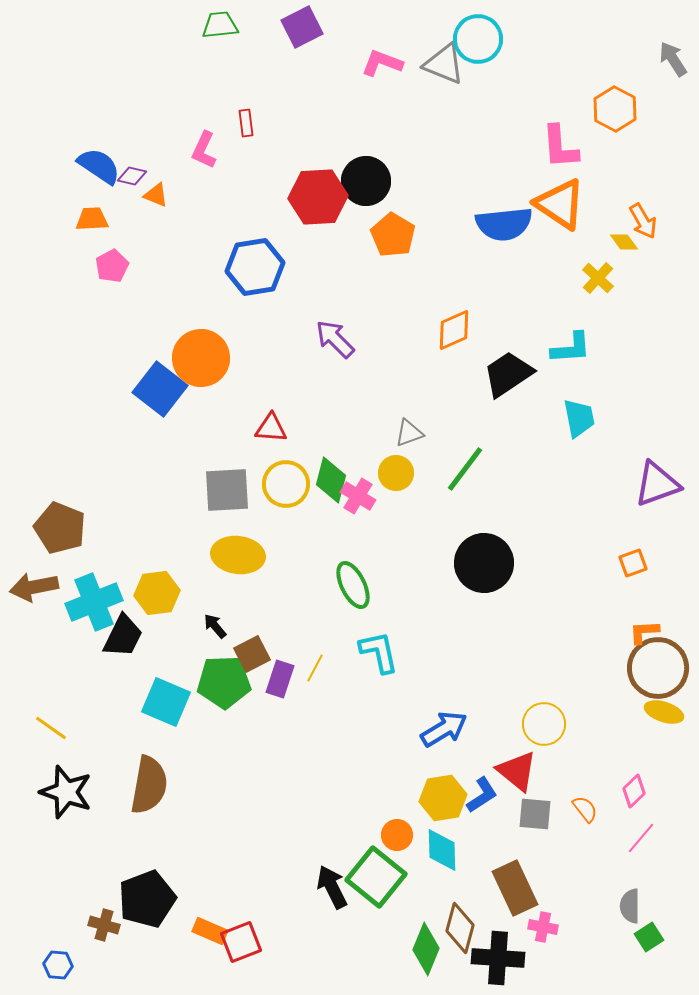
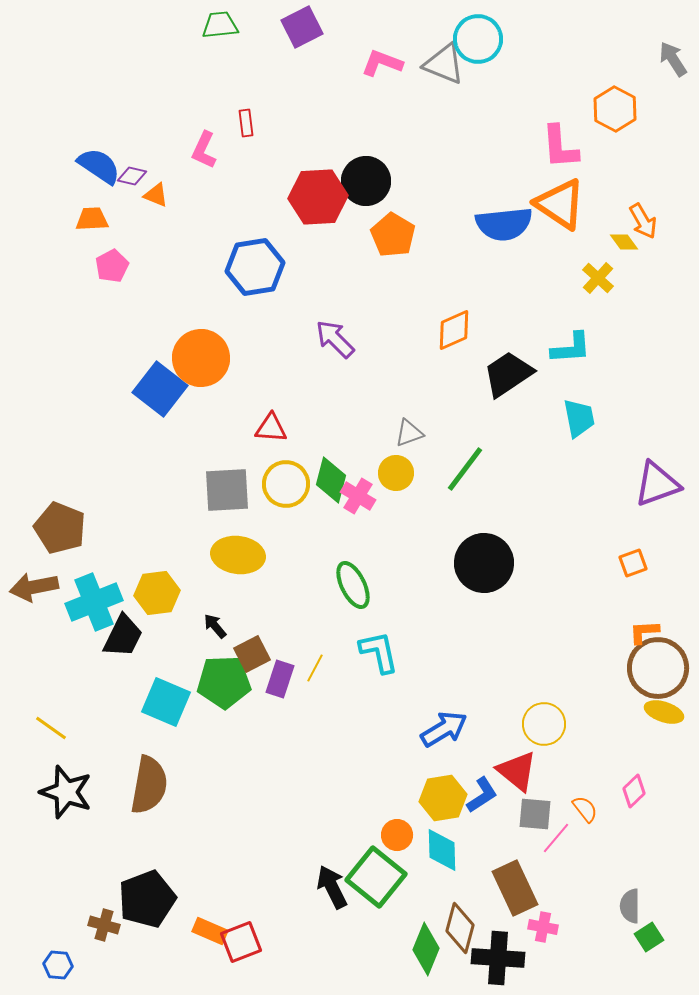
pink line at (641, 838): moved 85 px left
